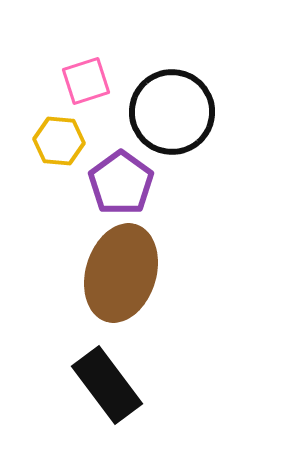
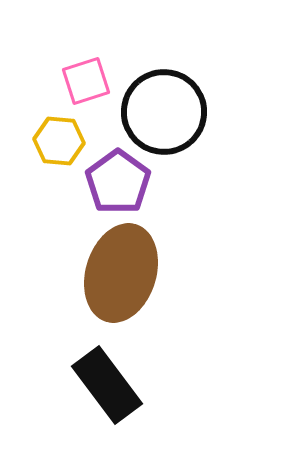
black circle: moved 8 px left
purple pentagon: moved 3 px left, 1 px up
